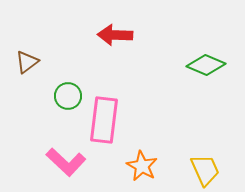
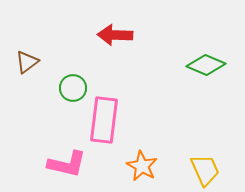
green circle: moved 5 px right, 8 px up
pink L-shape: moved 1 px right, 2 px down; rotated 30 degrees counterclockwise
